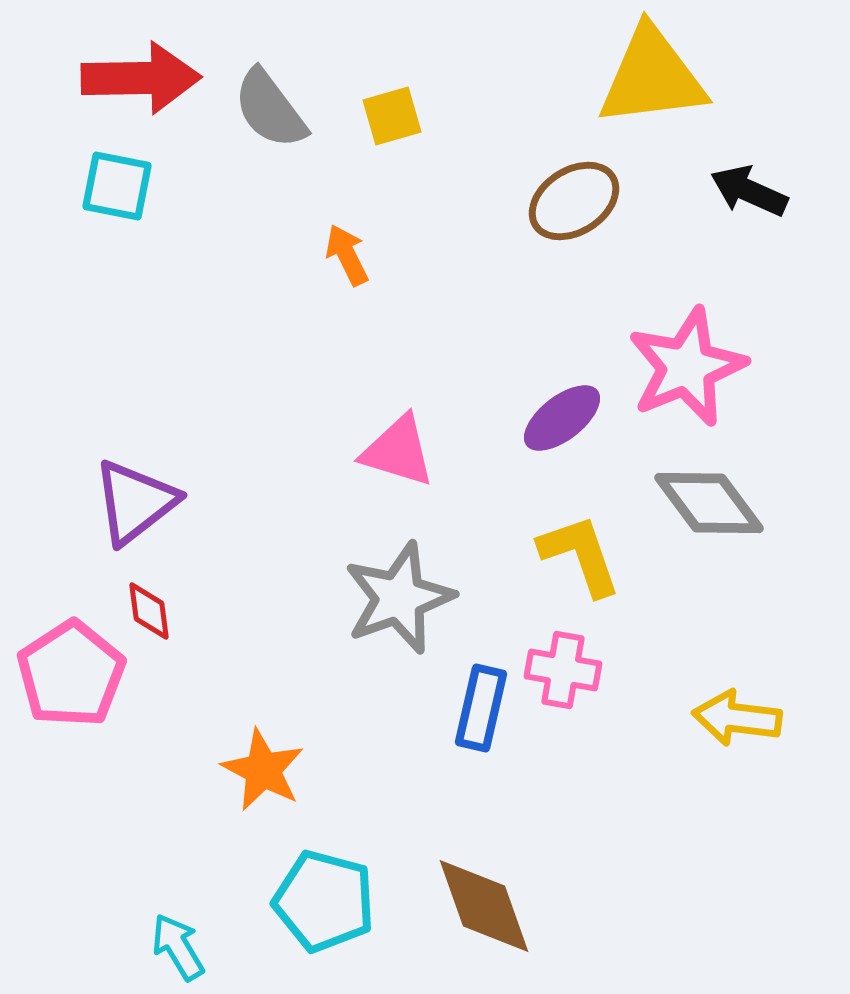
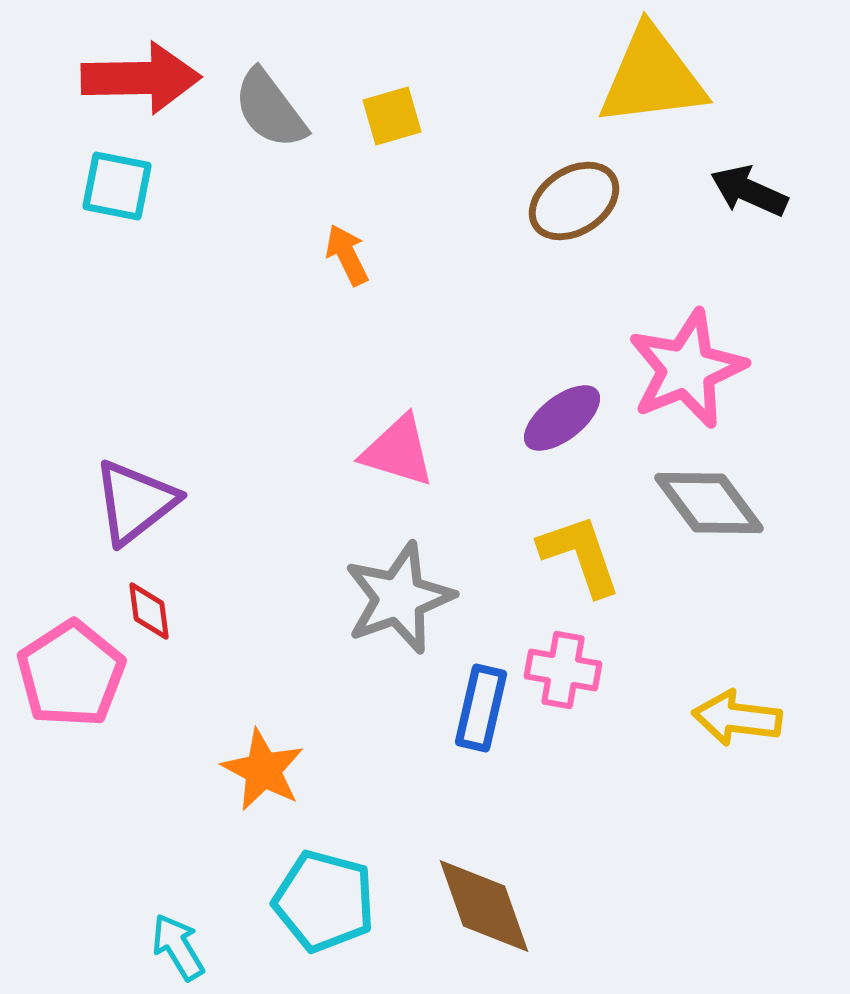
pink star: moved 2 px down
